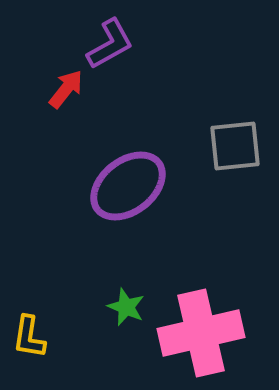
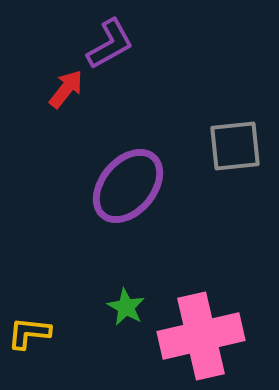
purple ellipse: rotated 12 degrees counterclockwise
green star: rotated 6 degrees clockwise
pink cross: moved 3 px down
yellow L-shape: moved 4 px up; rotated 87 degrees clockwise
